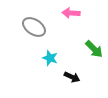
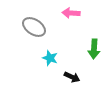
green arrow: rotated 48 degrees clockwise
